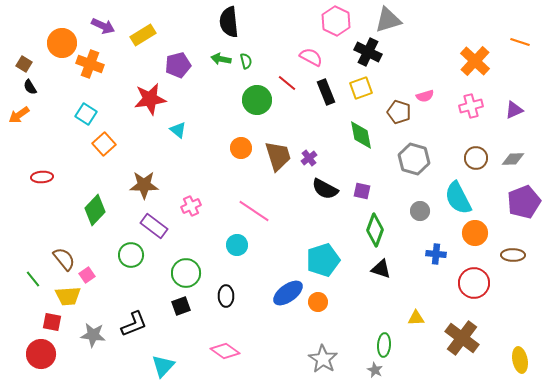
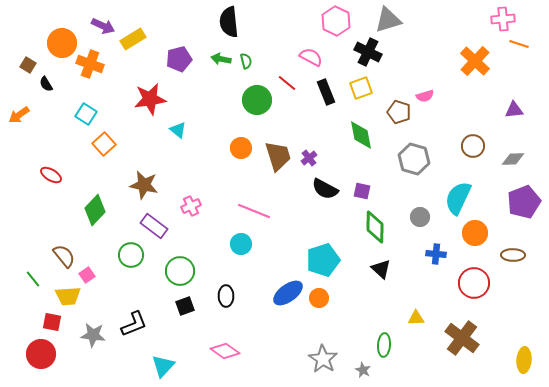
yellow rectangle at (143, 35): moved 10 px left, 4 px down
orange line at (520, 42): moved 1 px left, 2 px down
brown square at (24, 64): moved 4 px right, 1 px down
purple pentagon at (178, 65): moved 1 px right, 6 px up
black semicircle at (30, 87): moved 16 px right, 3 px up
pink cross at (471, 106): moved 32 px right, 87 px up; rotated 10 degrees clockwise
purple triangle at (514, 110): rotated 18 degrees clockwise
brown circle at (476, 158): moved 3 px left, 12 px up
red ellipse at (42, 177): moved 9 px right, 2 px up; rotated 35 degrees clockwise
brown star at (144, 185): rotated 12 degrees clockwise
cyan semicircle at (458, 198): rotated 52 degrees clockwise
pink line at (254, 211): rotated 12 degrees counterclockwise
gray circle at (420, 211): moved 6 px down
green diamond at (375, 230): moved 3 px up; rotated 20 degrees counterclockwise
cyan circle at (237, 245): moved 4 px right, 1 px up
brown semicircle at (64, 259): moved 3 px up
black triangle at (381, 269): rotated 25 degrees clockwise
green circle at (186, 273): moved 6 px left, 2 px up
orange circle at (318, 302): moved 1 px right, 4 px up
black square at (181, 306): moved 4 px right
yellow ellipse at (520, 360): moved 4 px right; rotated 15 degrees clockwise
gray star at (375, 370): moved 12 px left
